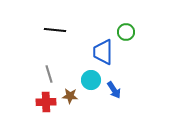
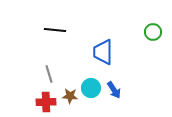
green circle: moved 27 px right
cyan circle: moved 8 px down
